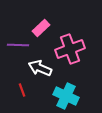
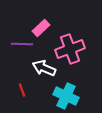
purple line: moved 4 px right, 1 px up
white arrow: moved 4 px right
